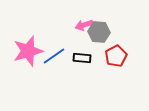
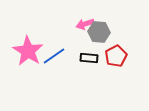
pink arrow: moved 1 px right, 1 px up
pink star: rotated 24 degrees counterclockwise
black rectangle: moved 7 px right
